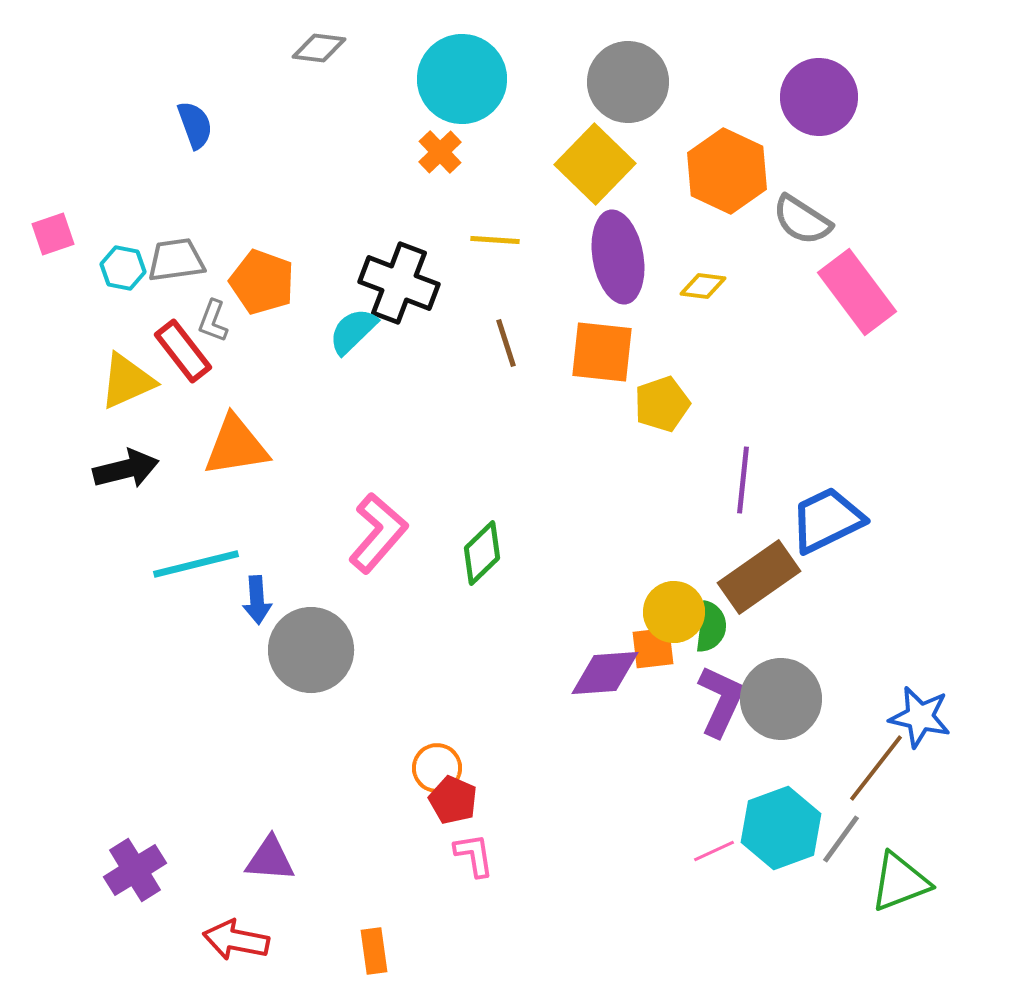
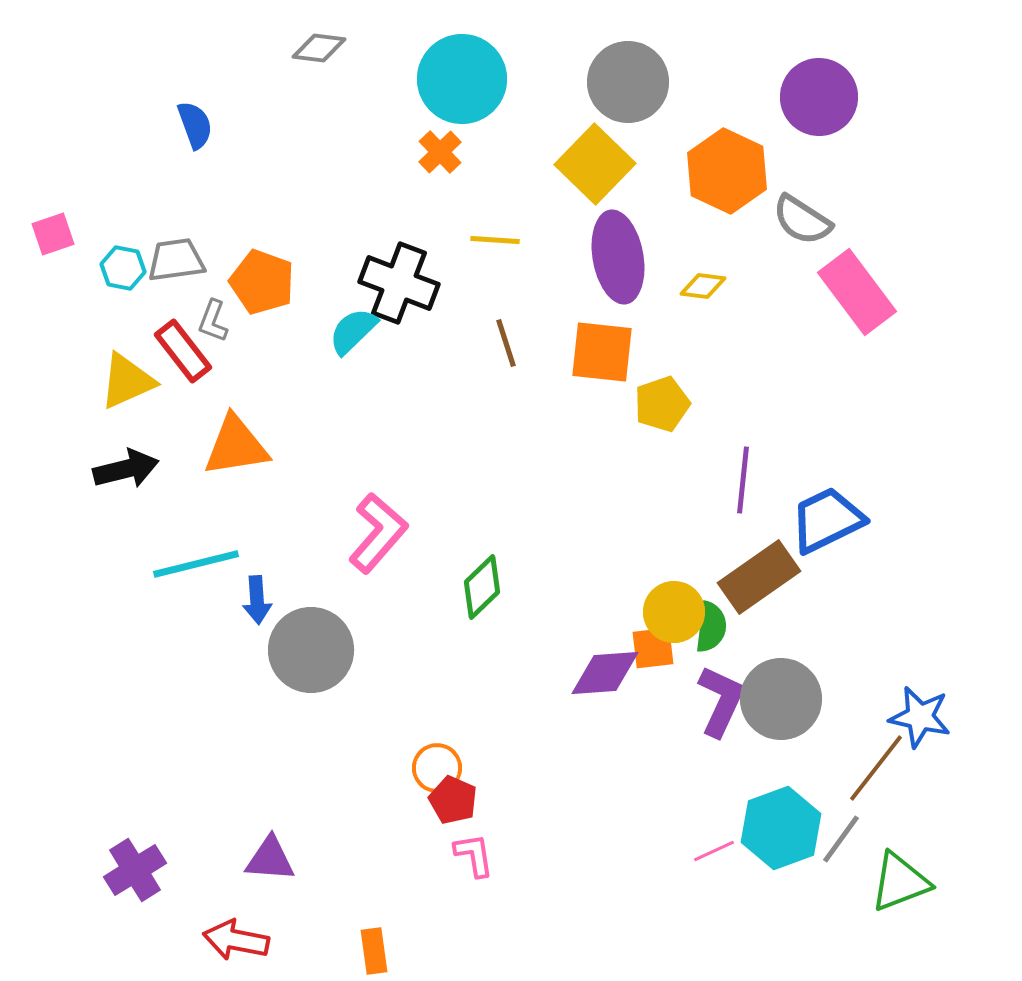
green diamond at (482, 553): moved 34 px down
